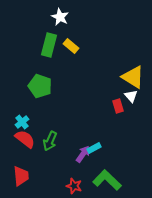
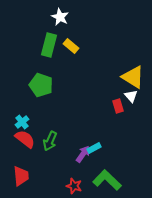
green pentagon: moved 1 px right, 1 px up
